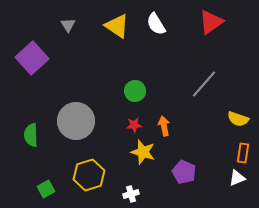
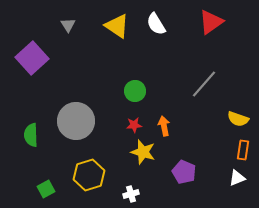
orange rectangle: moved 3 px up
